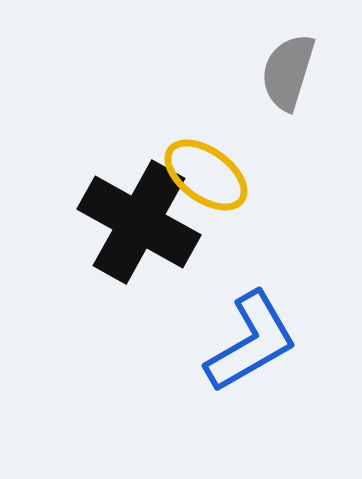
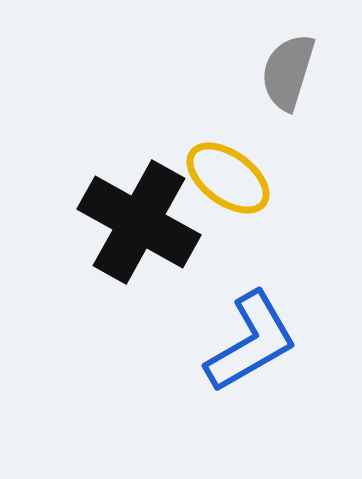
yellow ellipse: moved 22 px right, 3 px down
